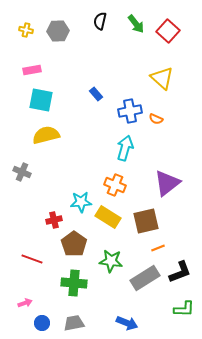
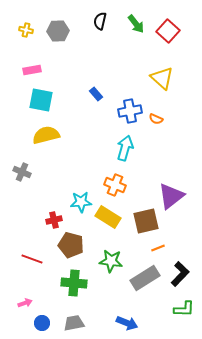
purple triangle: moved 4 px right, 13 px down
brown pentagon: moved 3 px left, 1 px down; rotated 20 degrees counterclockwise
black L-shape: moved 2 px down; rotated 25 degrees counterclockwise
